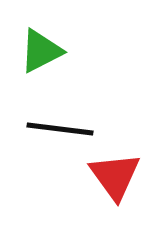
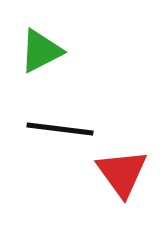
red triangle: moved 7 px right, 3 px up
